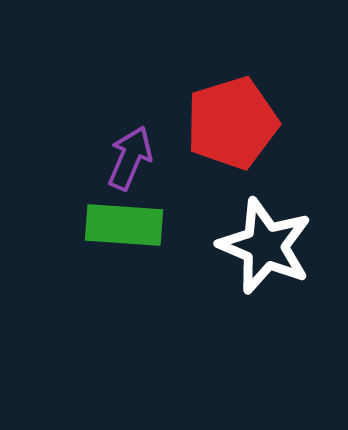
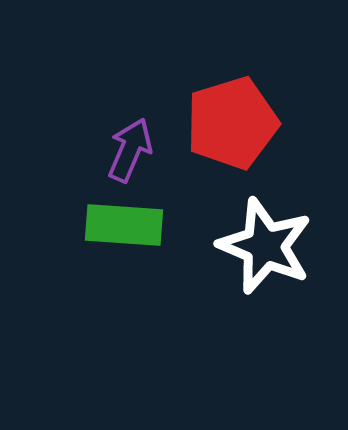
purple arrow: moved 8 px up
